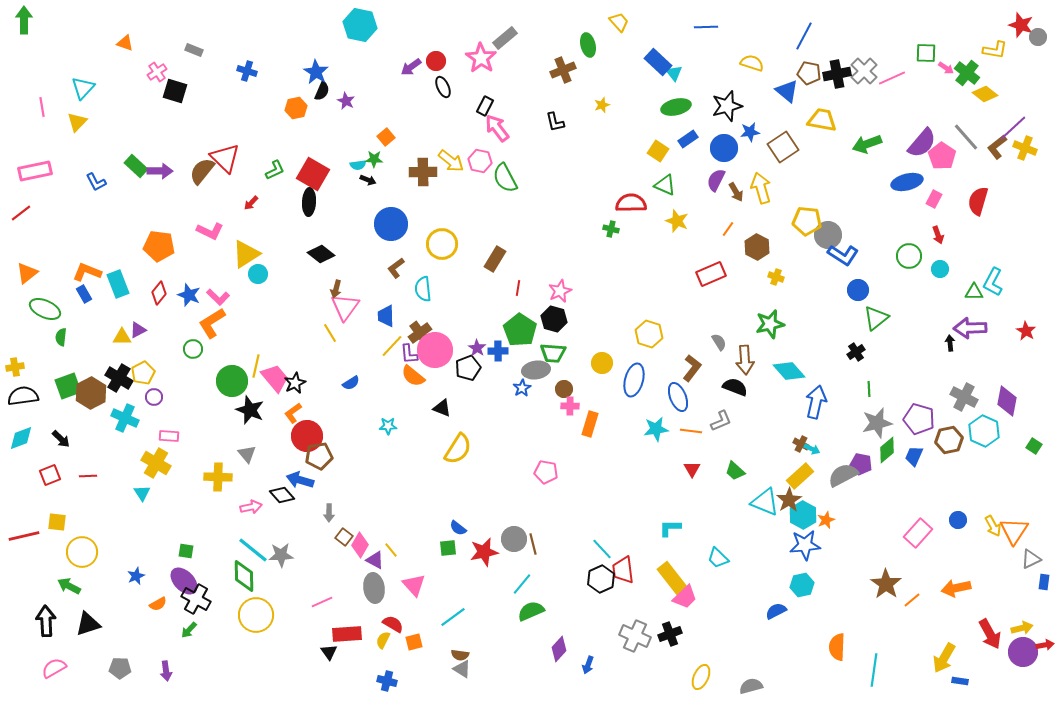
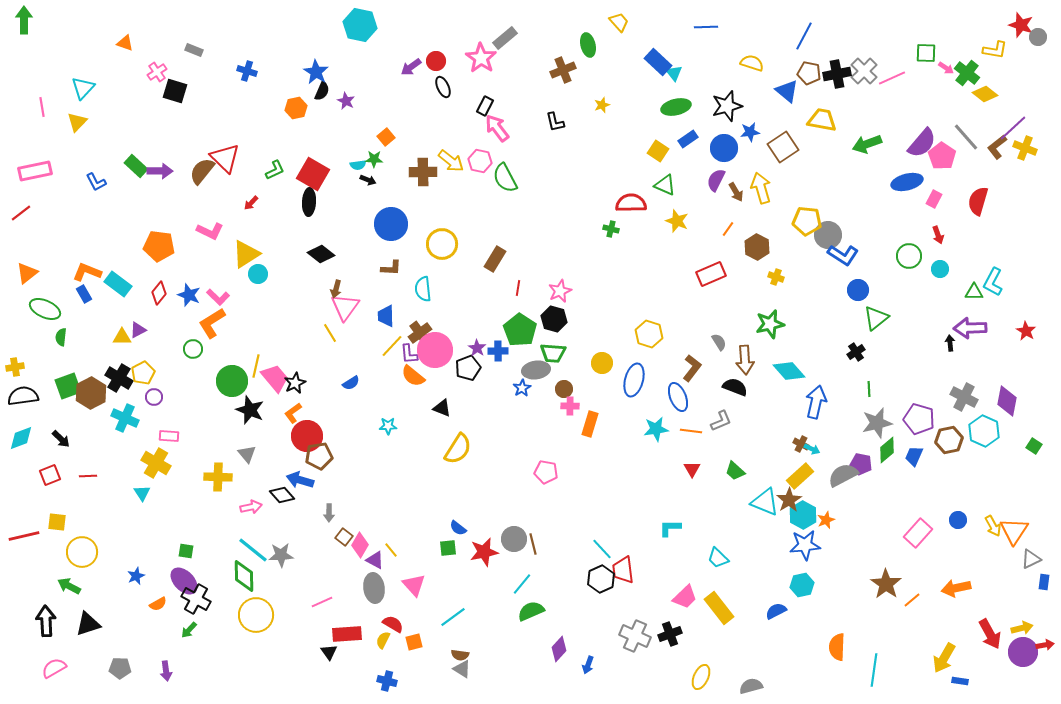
brown L-shape at (396, 268): moved 5 px left; rotated 140 degrees counterclockwise
cyan rectangle at (118, 284): rotated 32 degrees counterclockwise
yellow rectangle at (672, 578): moved 47 px right, 30 px down
